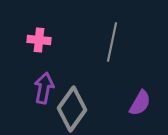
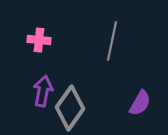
gray line: moved 1 px up
purple arrow: moved 1 px left, 3 px down
gray diamond: moved 2 px left, 1 px up
